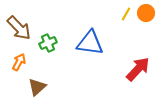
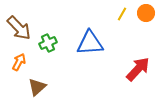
yellow line: moved 4 px left
blue triangle: rotated 12 degrees counterclockwise
